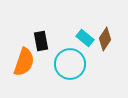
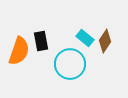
brown diamond: moved 2 px down
orange semicircle: moved 5 px left, 11 px up
